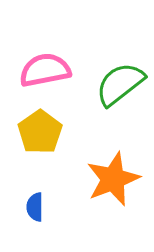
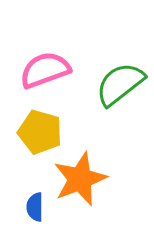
pink semicircle: rotated 9 degrees counterclockwise
yellow pentagon: rotated 21 degrees counterclockwise
orange star: moved 33 px left
